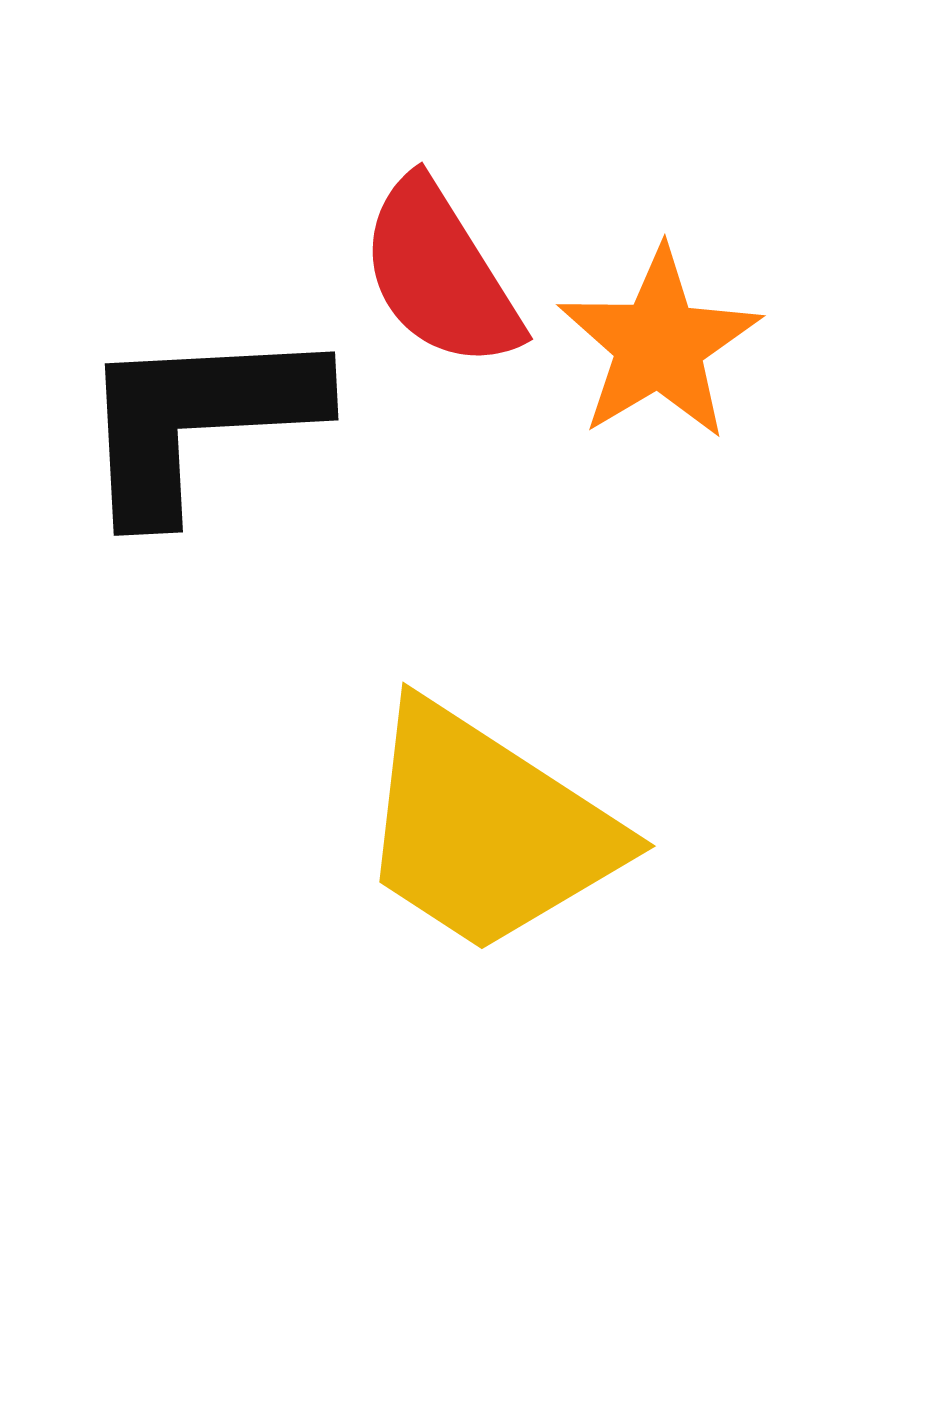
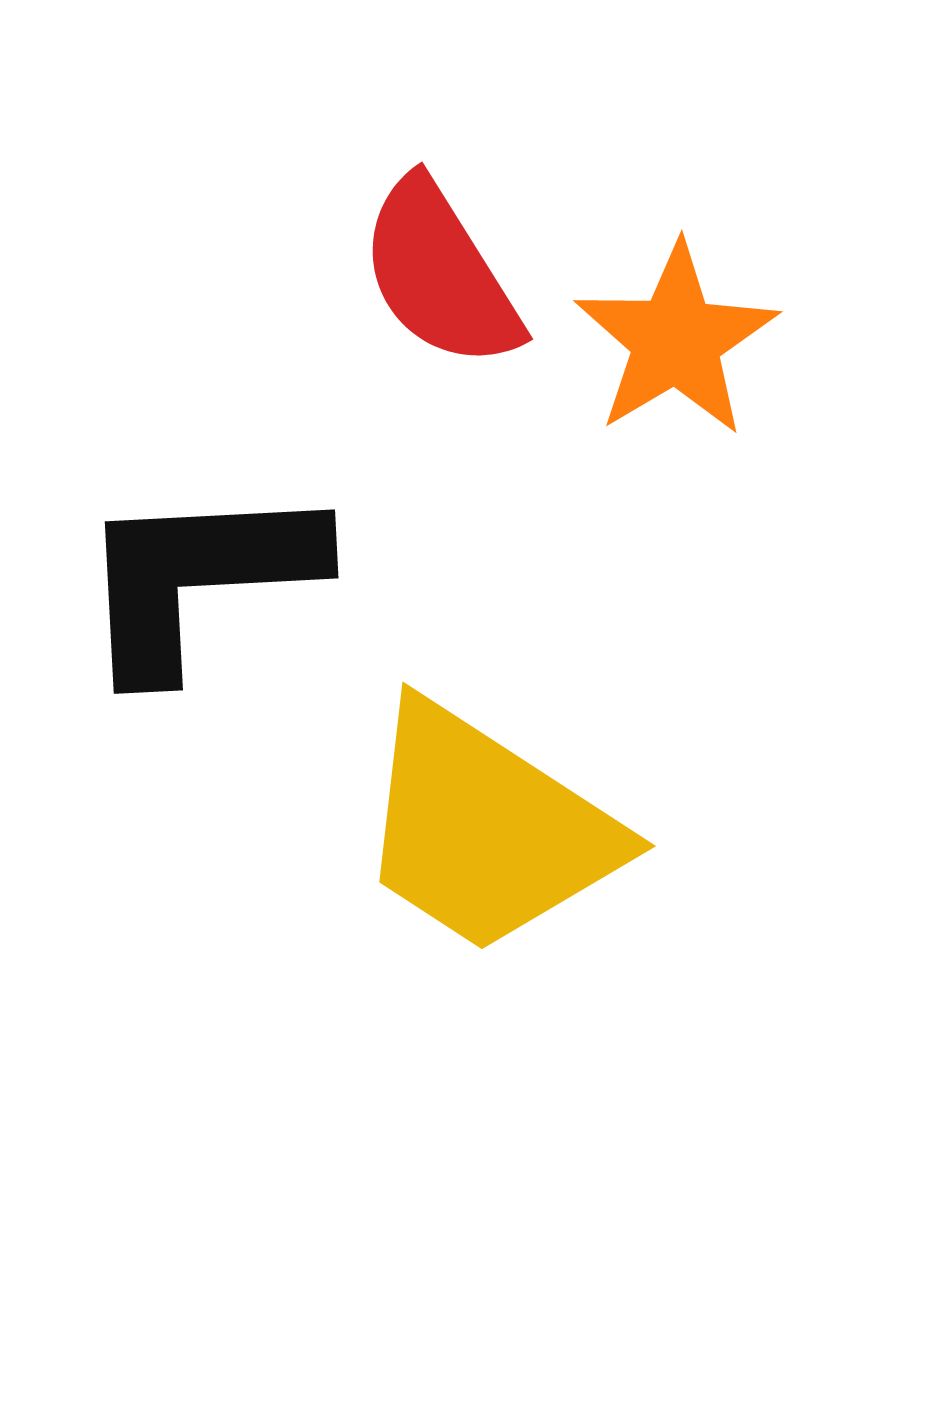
orange star: moved 17 px right, 4 px up
black L-shape: moved 158 px down
